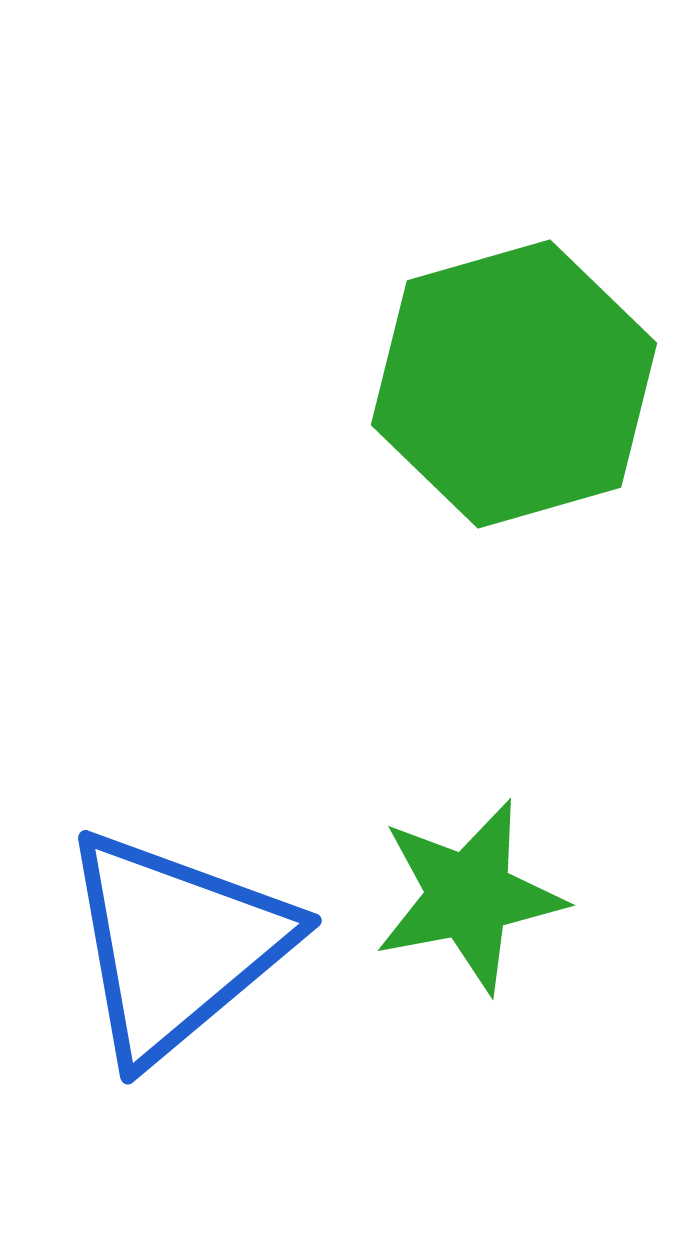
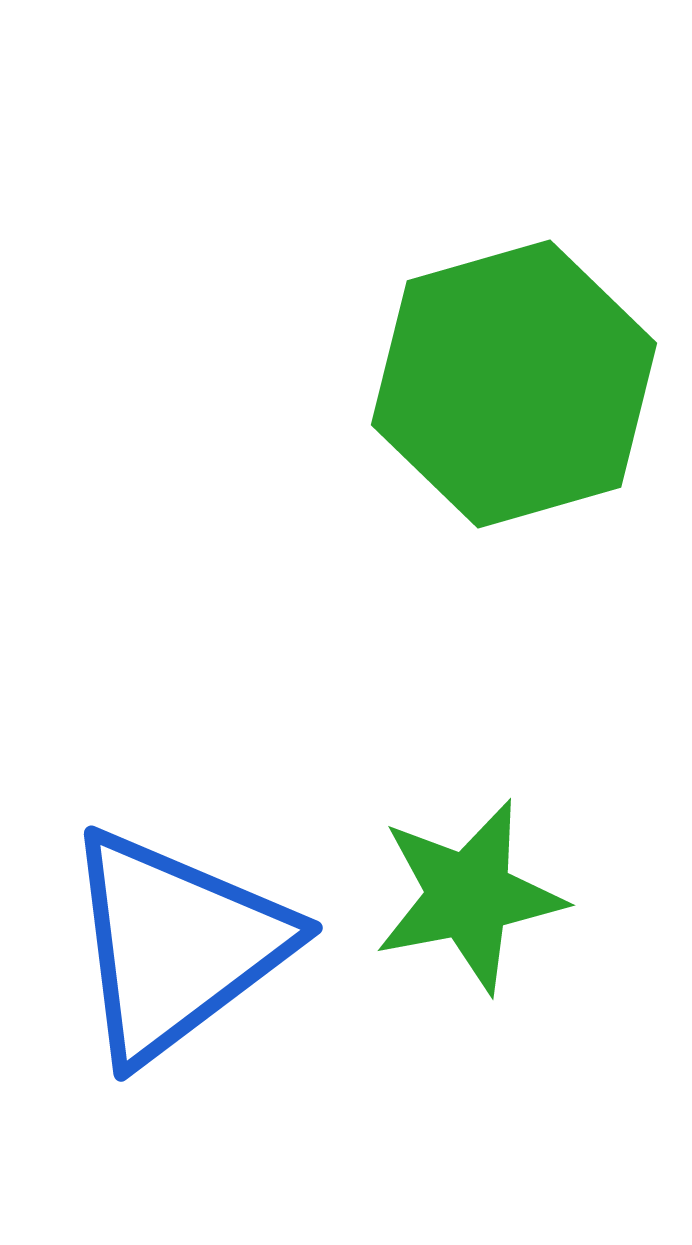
blue triangle: rotated 3 degrees clockwise
